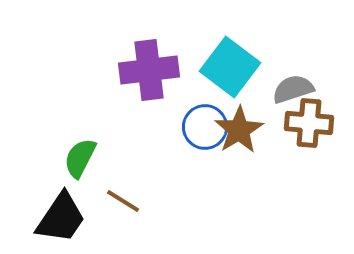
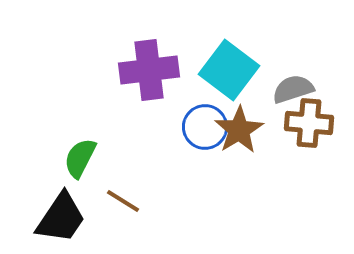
cyan square: moved 1 px left, 3 px down
